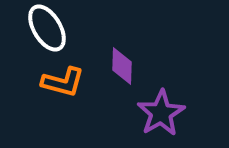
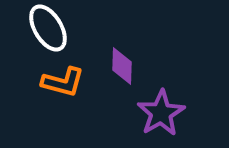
white ellipse: moved 1 px right
